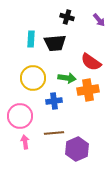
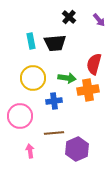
black cross: moved 2 px right; rotated 24 degrees clockwise
cyan rectangle: moved 2 px down; rotated 14 degrees counterclockwise
red semicircle: moved 3 px right, 2 px down; rotated 70 degrees clockwise
pink arrow: moved 5 px right, 9 px down
